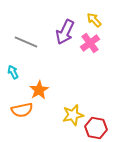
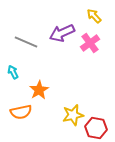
yellow arrow: moved 4 px up
purple arrow: moved 3 px left, 1 px down; rotated 40 degrees clockwise
orange semicircle: moved 1 px left, 2 px down
